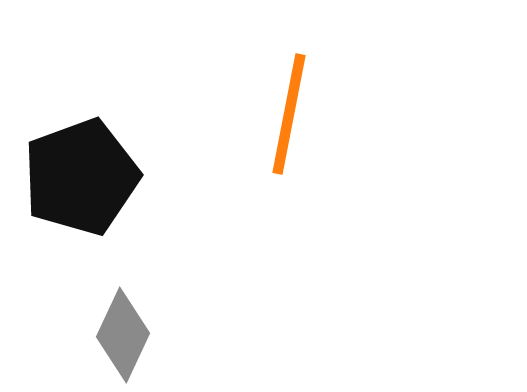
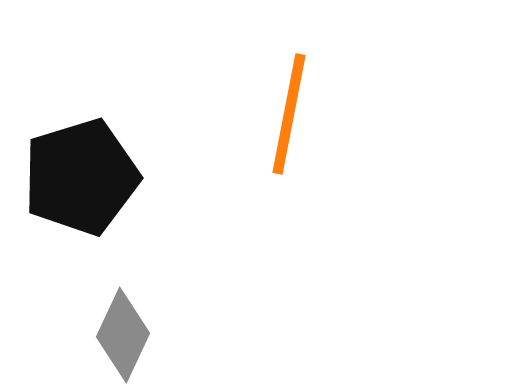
black pentagon: rotated 3 degrees clockwise
